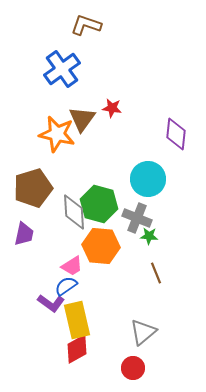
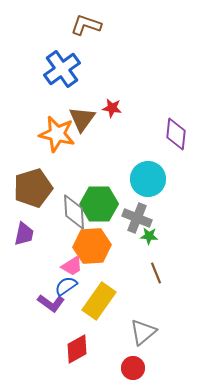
green hexagon: rotated 15 degrees counterclockwise
orange hexagon: moved 9 px left; rotated 9 degrees counterclockwise
yellow rectangle: moved 22 px right, 19 px up; rotated 48 degrees clockwise
